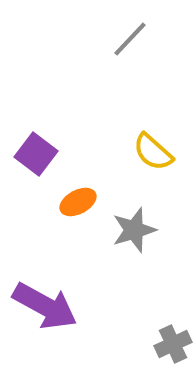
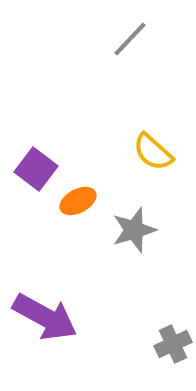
purple square: moved 15 px down
orange ellipse: moved 1 px up
purple arrow: moved 11 px down
